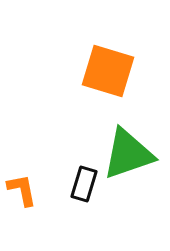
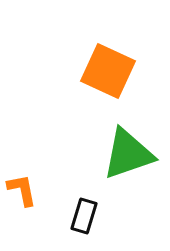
orange square: rotated 8 degrees clockwise
black rectangle: moved 32 px down
